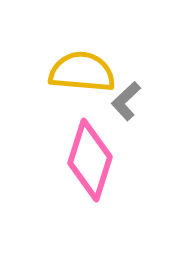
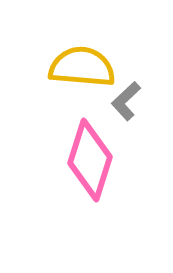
yellow semicircle: moved 5 px up
